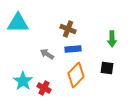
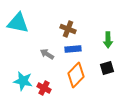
cyan triangle: rotated 10 degrees clockwise
green arrow: moved 4 px left, 1 px down
black square: rotated 24 degrees counterclockwise
cyan star: rotated 24 degrees counterclockwise
